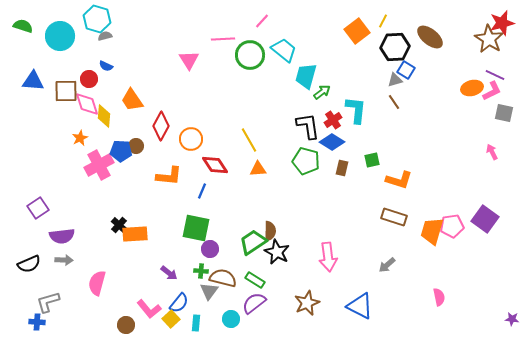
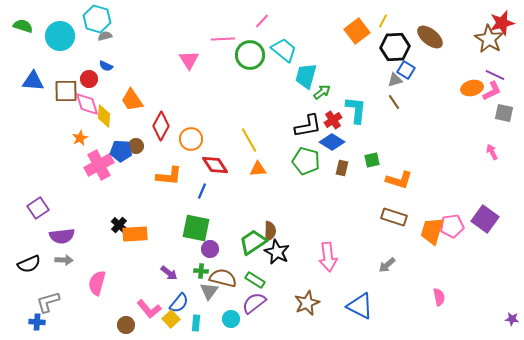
black L-shape at (308, 126): rotated 88 degrees clockwise
